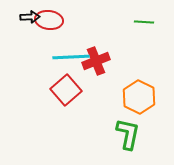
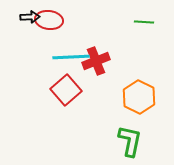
green L-shape: moved 2 px right, 7 px down
